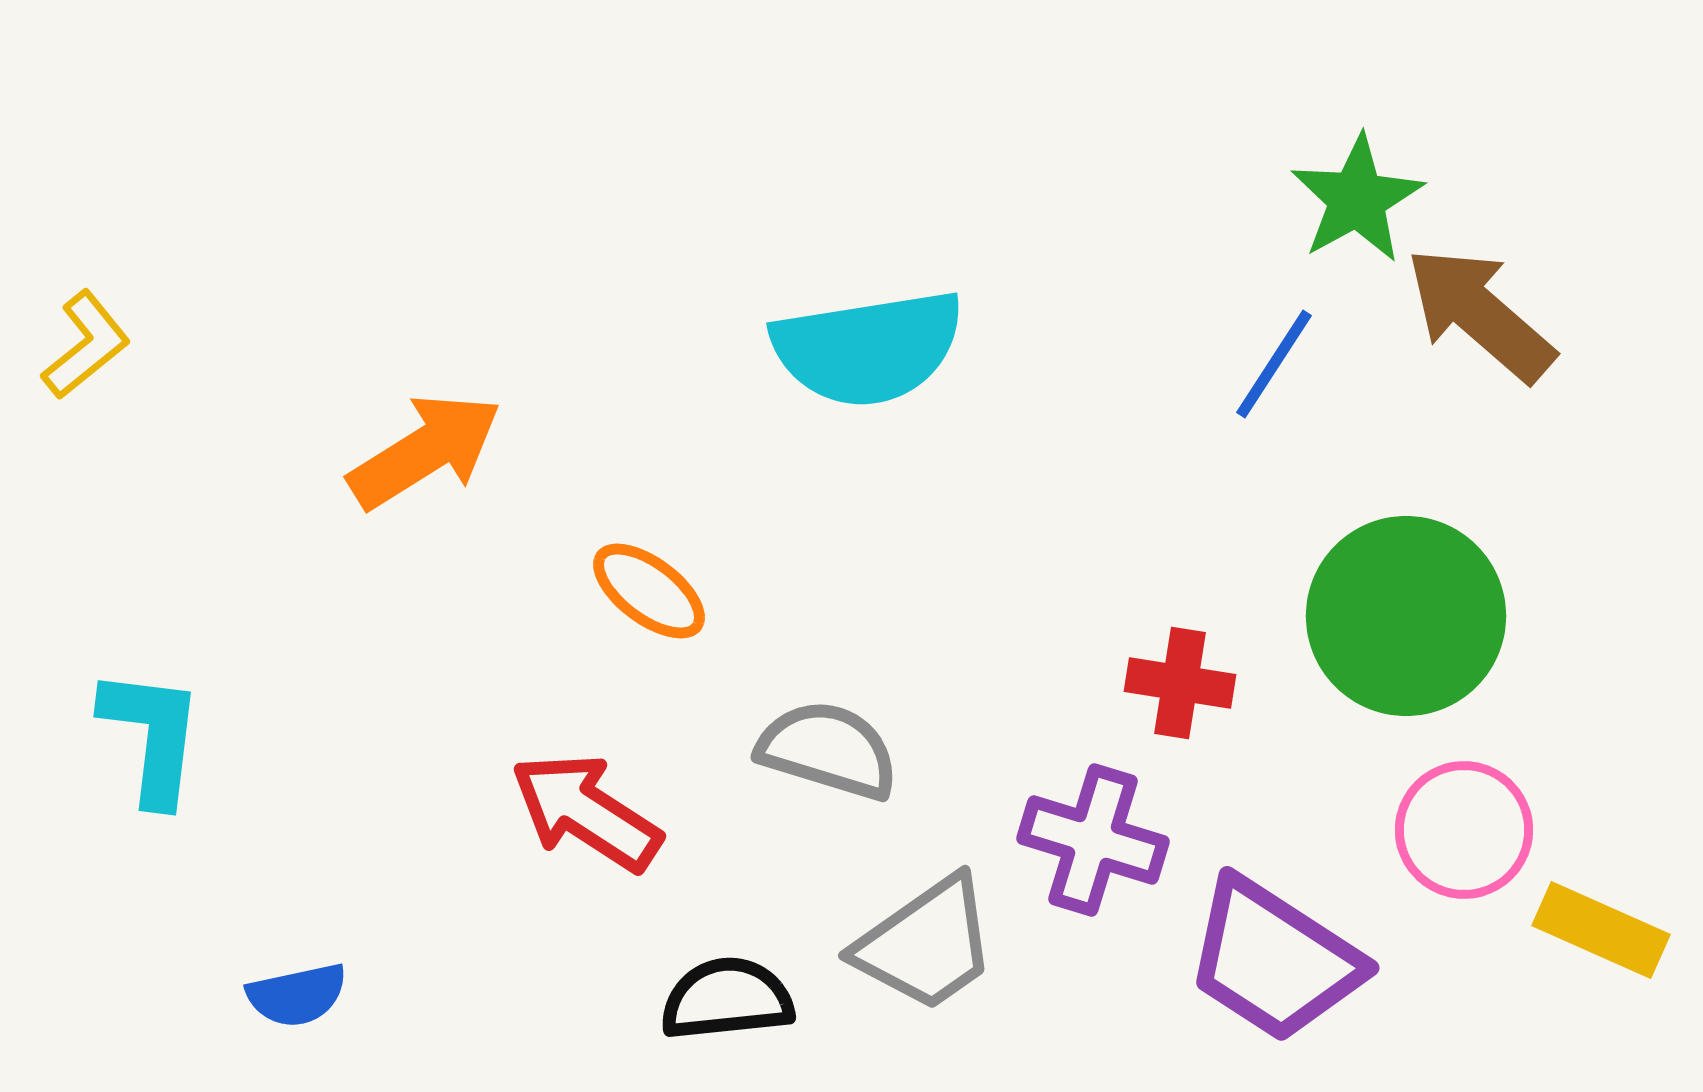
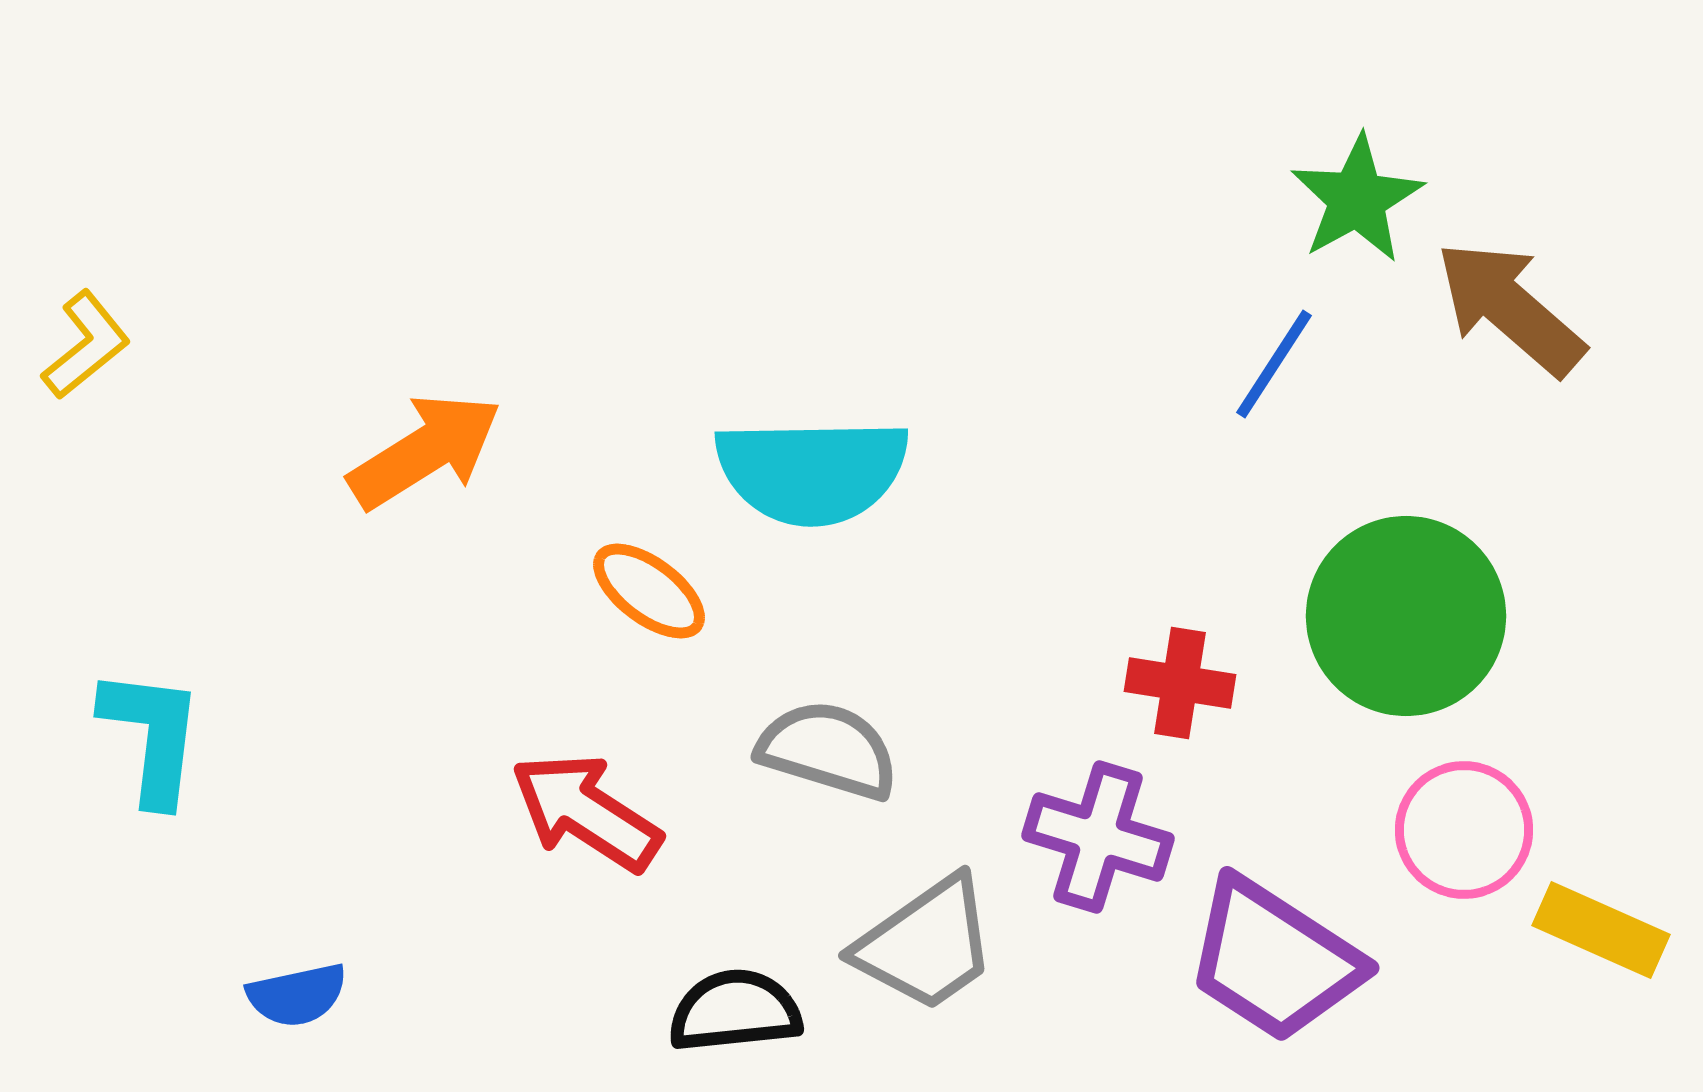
brown arrow: moved 30 px right, 6 px up
cyan semicircle: moved 56 px left, 123 px down; rotated 8 degrees clockwise
purple cross: moved 5 px right, 3 px up
black semicircle: moved 8 px right, 12 px down
